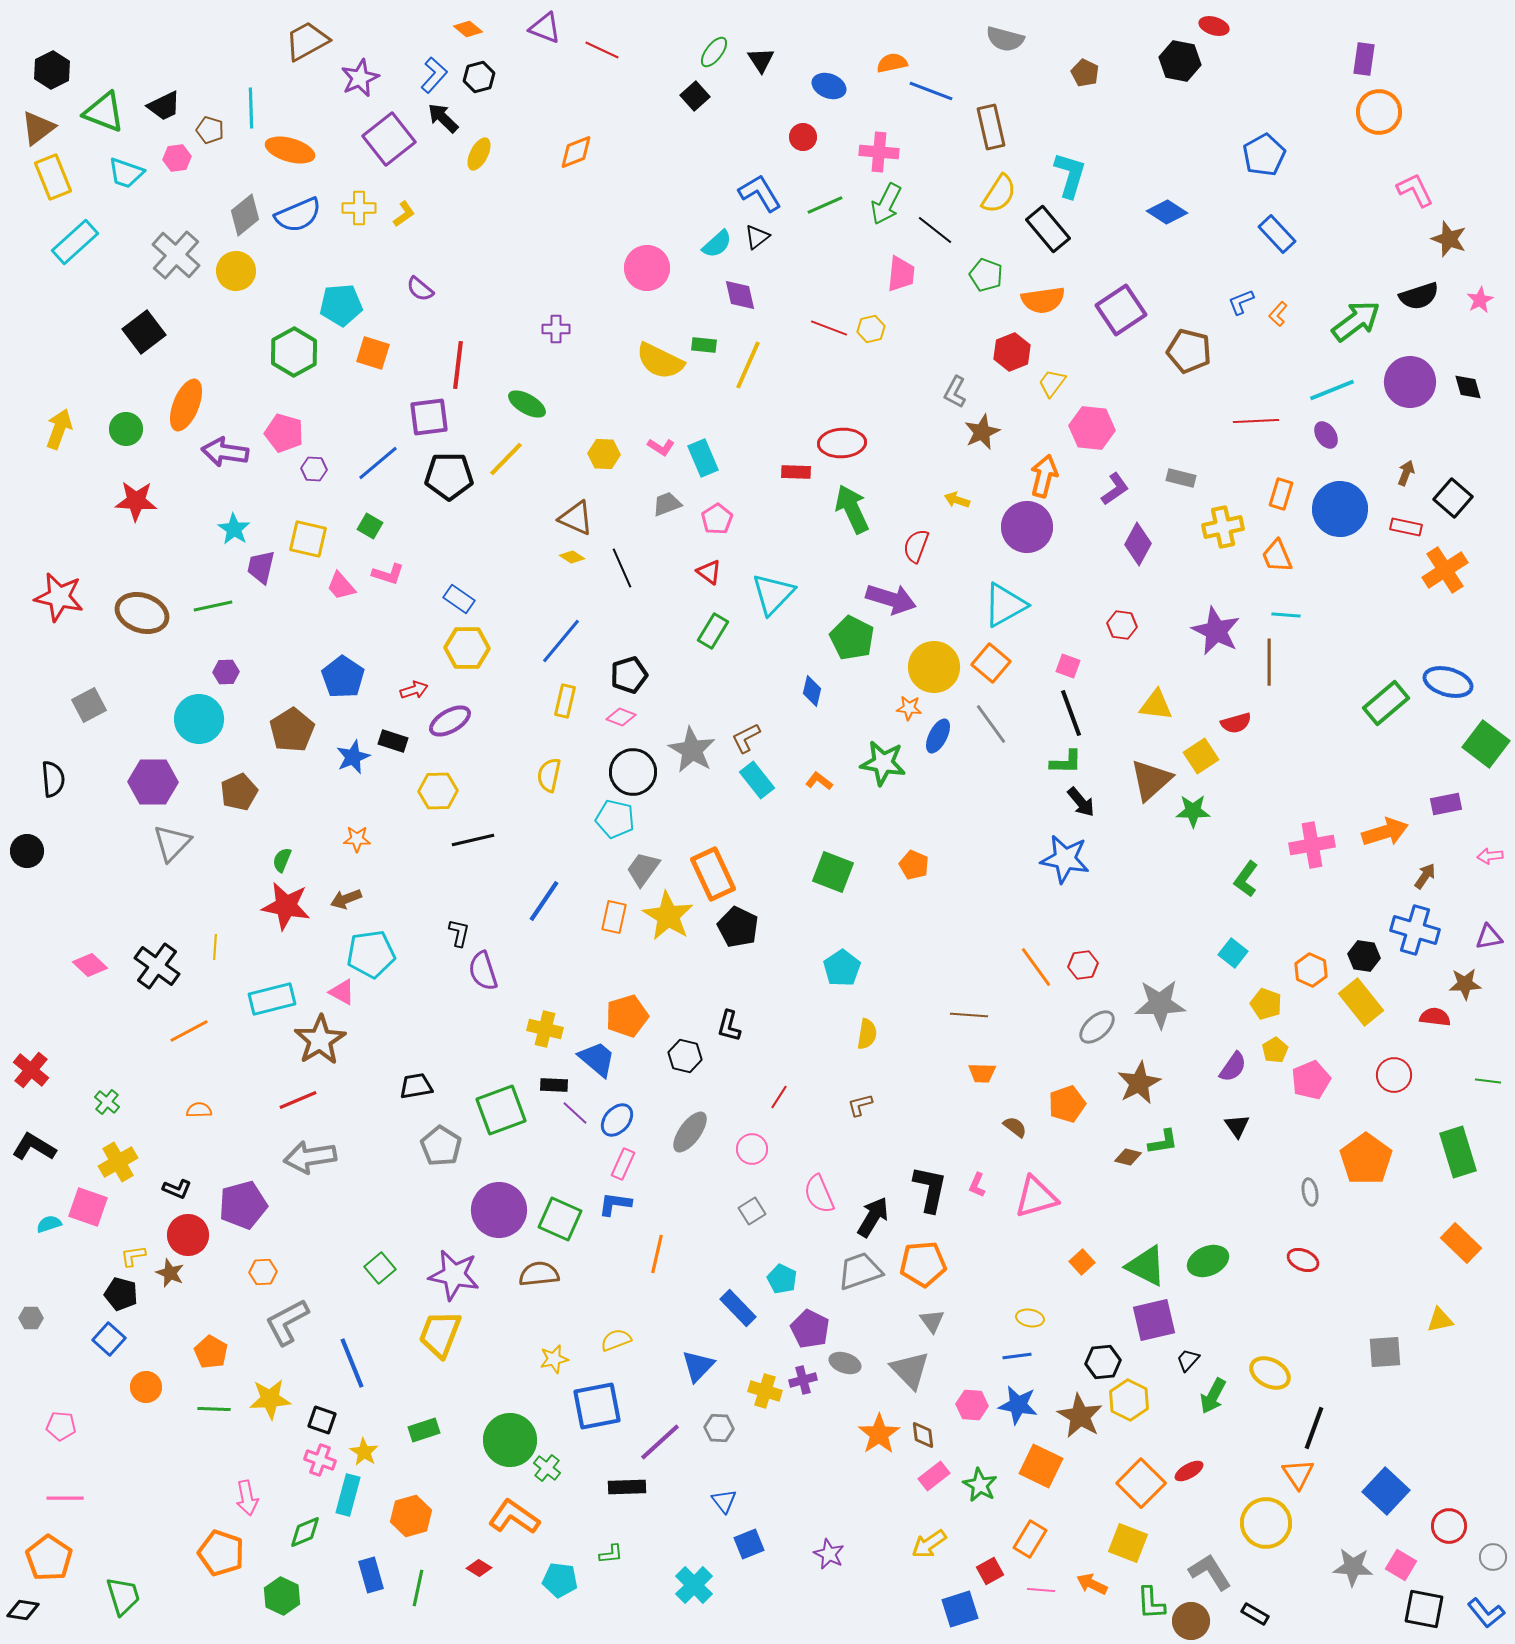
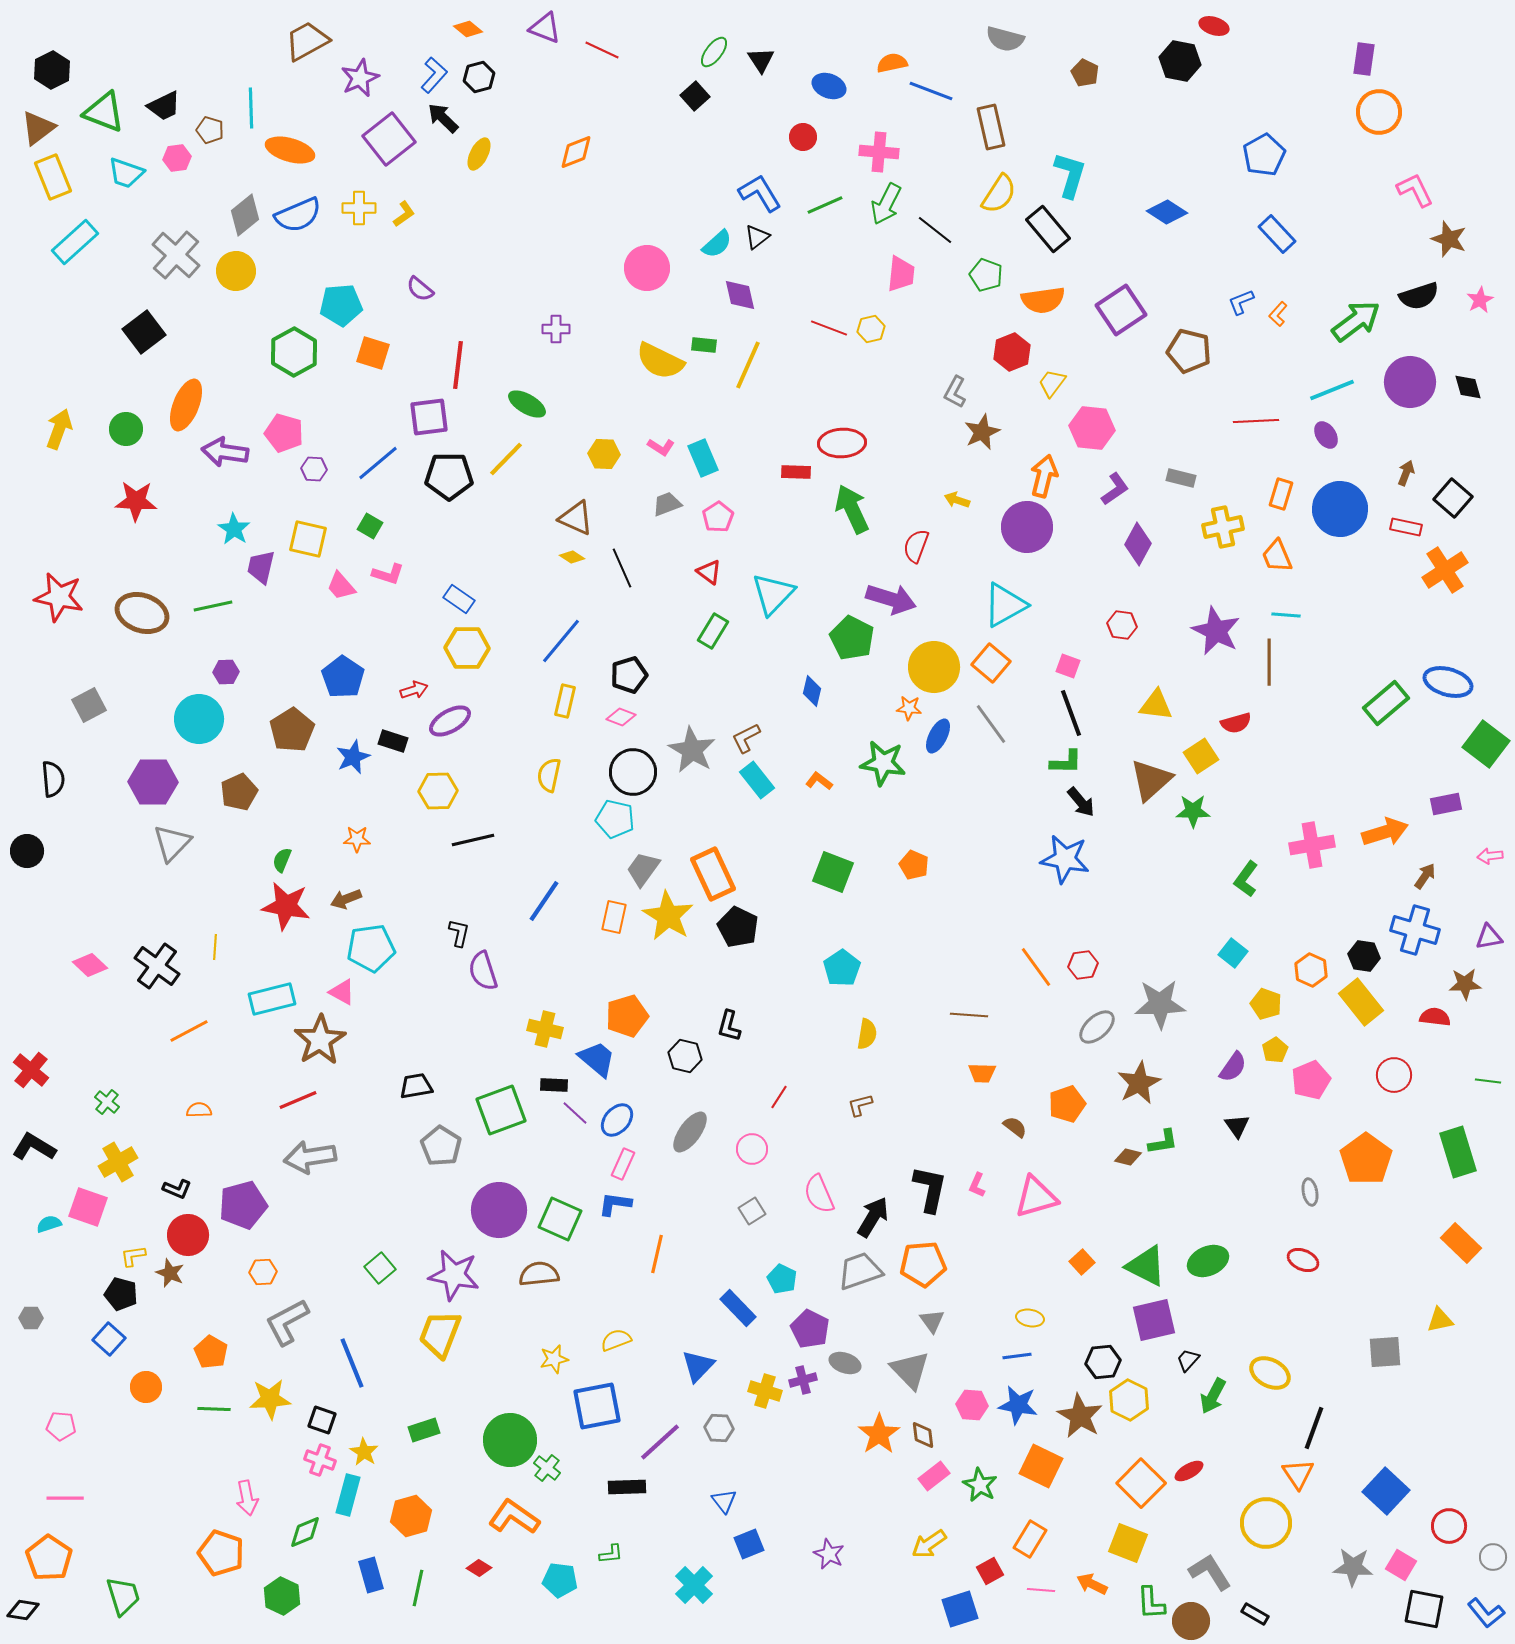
pink pentagon at (717, 519): moved 1 px right, 2 px up
cyan pentagon at (371, 954): moved 6 px up
